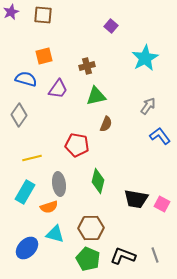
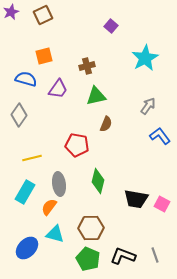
brown square: rotated 30 degrees counterclockwise
orange semicircle: rotated 144 degrees clockwise
